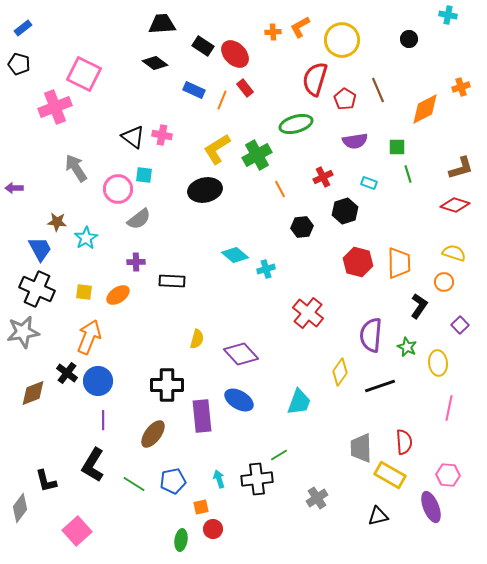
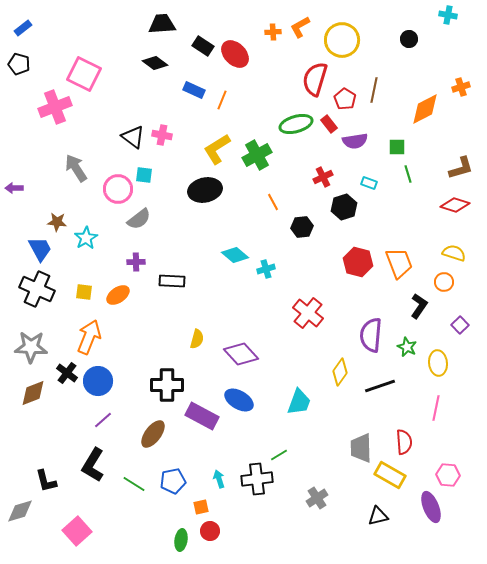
red rectangle at (245, 88): moved 84 px right, 36 px down
brown line at (378, 90): moved 4 px left; rotated 35 degrees clockwise
orange line at (280, 189): moved 7 px left, 13 px down
black hexagon at (345, 211): moved 1 px left, 4 px up
orange trapezoid at (399, 263): rotated 20 degrees counterclockwise
gray star at (23, 332): moved 8 px right, 15 px down; rotated 12 degrees clockwise
pink line at (449, 408): moved 13 px left
purple rectangle at (202, 416): rotated 56 degrees counterclockwise
purple line at (103, 420): rotated 48 degrees clockwise
gray diamond at (20, 508): moved 3 px down; rotated 36 degrees clockwise
red circle at (213, 529): moved 3 px left, 2 px down
